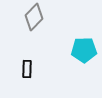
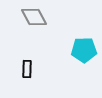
gray diamond: rotated 72 degrees counterclockwise
